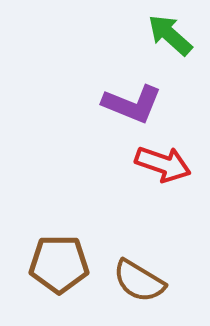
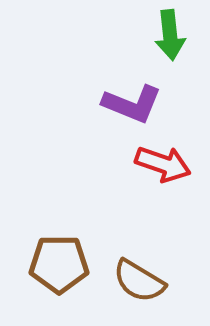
green arrow: rotated 138 degrees counterclockwise
